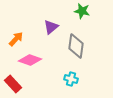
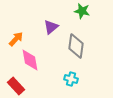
pink diamond: rotated 60 degrees clockwise
red rectangle: moved 3 px right, 2 px down
